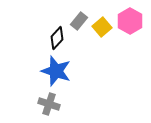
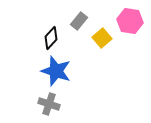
pink hexagon: rotated 20 degrees counterclockwise
yellow square: moved 11 px down
black diamond: moved 6 px left
